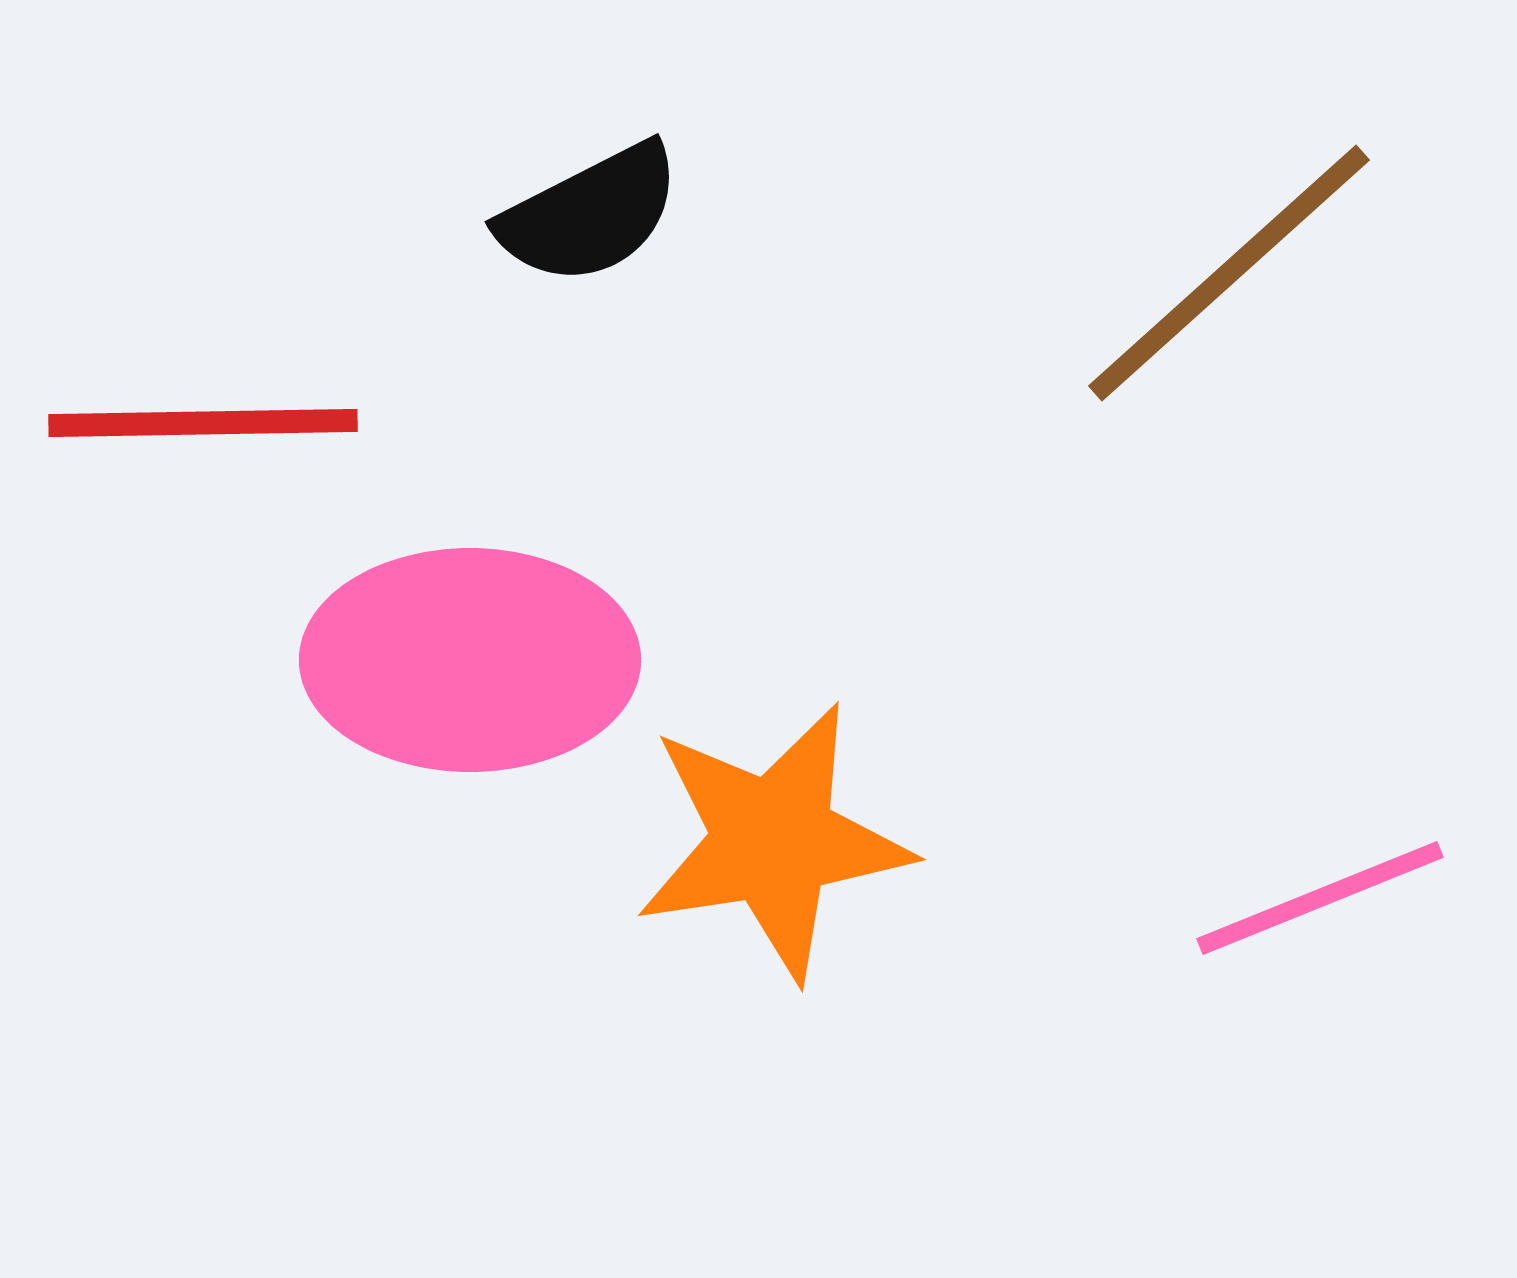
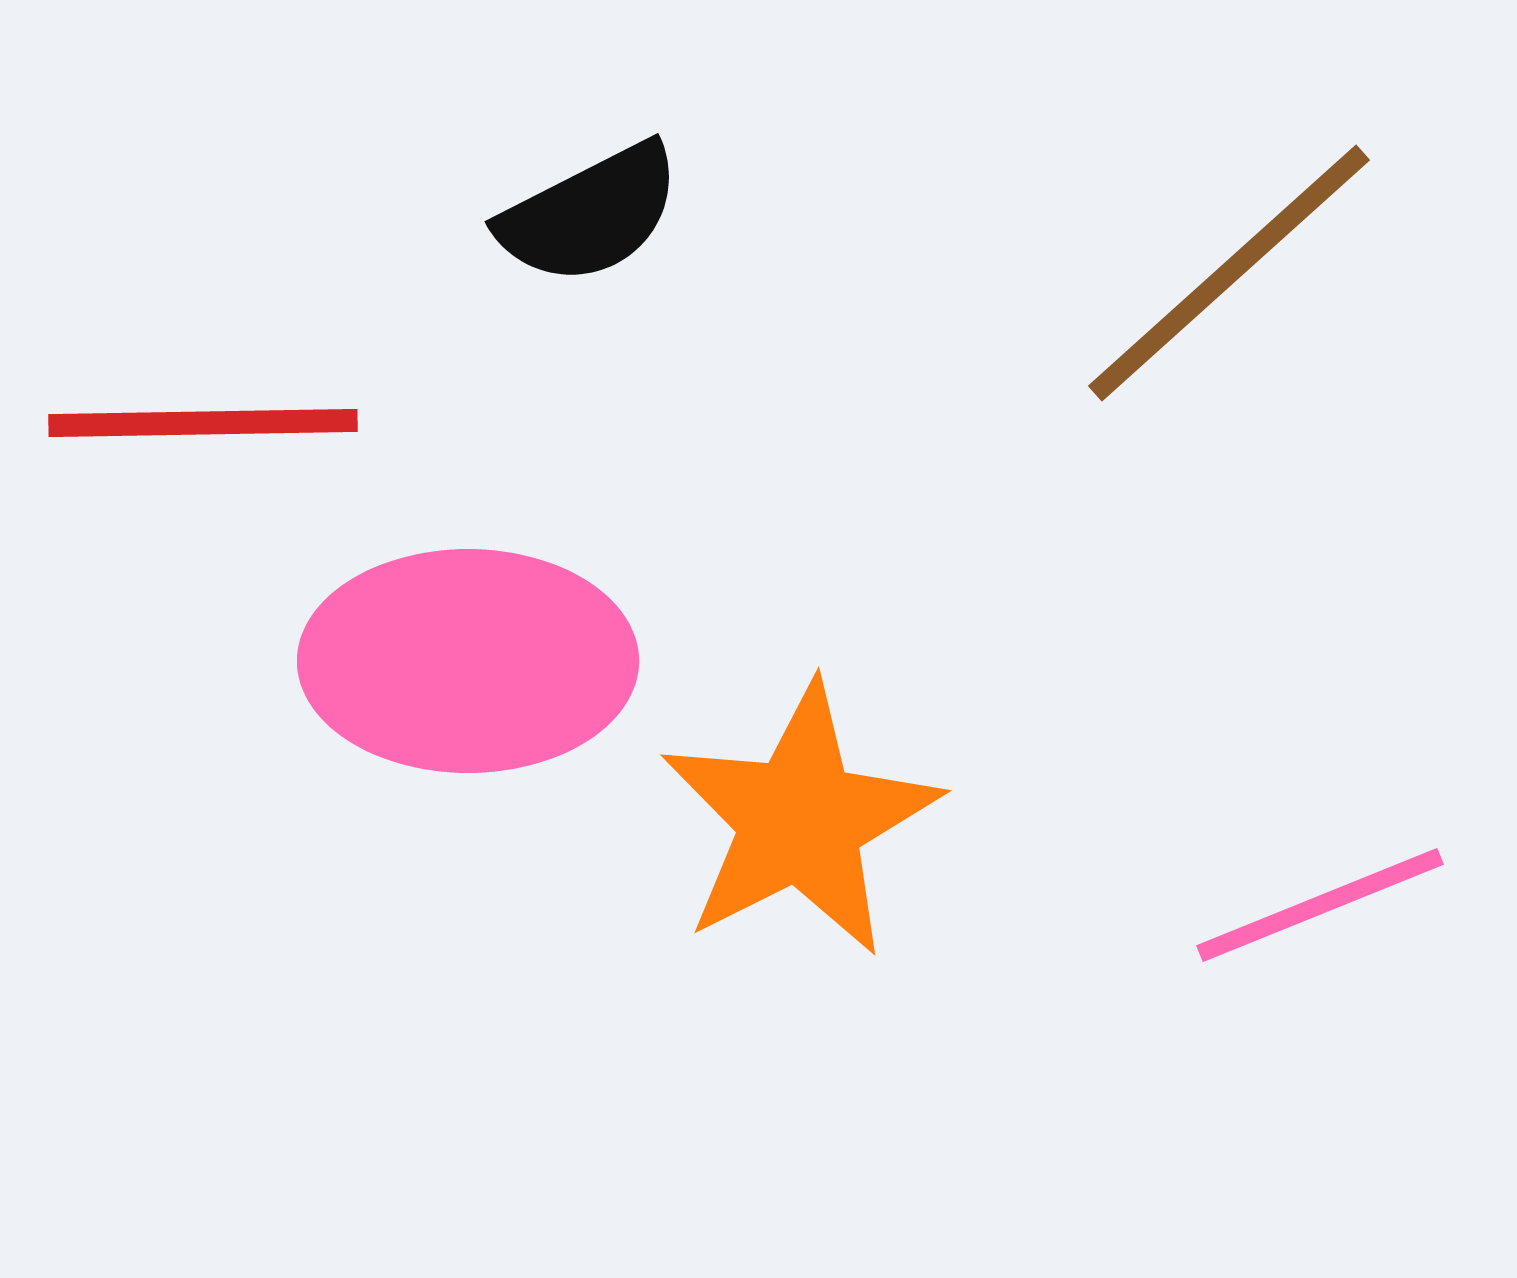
pink ellipse: moved 2 px left, 1 px down
orange star: moved 27 px right, 21 px up; rotated 18 degrees counterclockwise
pink line: moved 7 px down
